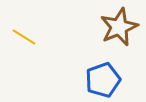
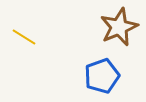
blue pentagon: moved 1 px left, 4 px up
